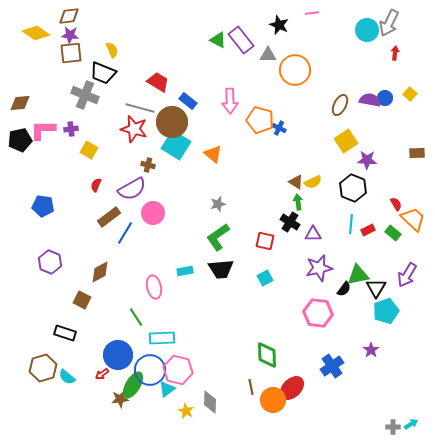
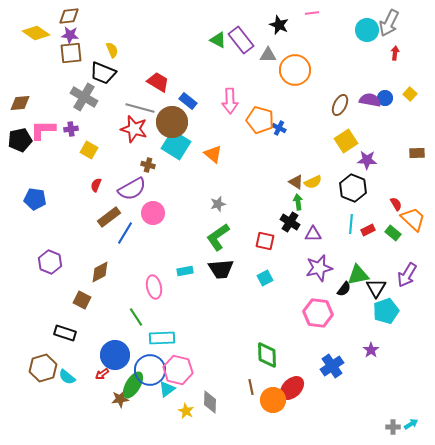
gray cross at (85, 95): moved 1 px left, 2 px down; rotated 8 degrees clockwise
blue pentagon at (43, 206): moved 8 px left, 7 px up
blue circle at (118, 355): moved 3 px left
